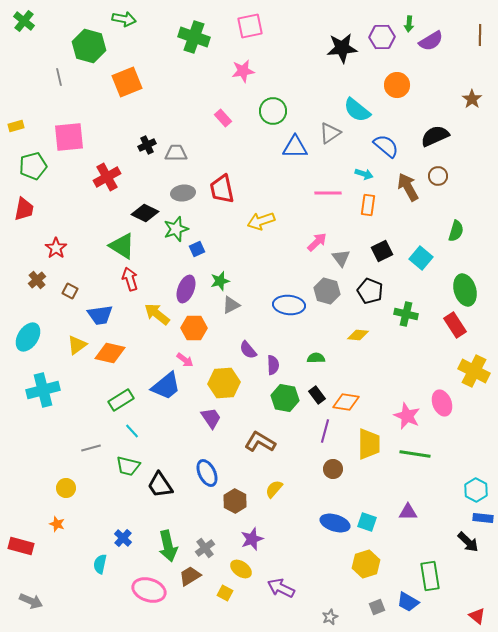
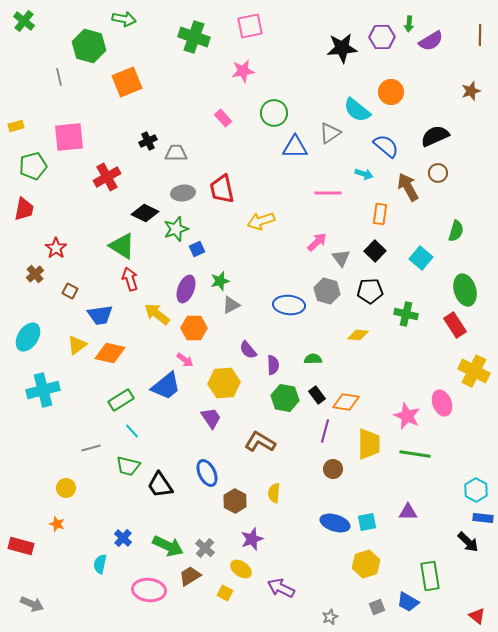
orange circle at (397, 85): moved 6 px left, 7 px down
brown star at (472, 99): moved 1 px left, 8 px up; rotated 18 degrees clockwise
green circle at (273, 111): moved 1 px right, 2 px down
black cross at (147, 145): moved 1 px right, 4 px up
brown circle at (438, 176): moved 3 px up
orange rectangle at (368, 205): moved 12 px right, 9 px down
black square at (382, 251): moved 7 px left; rotated 20 degrees counterclockwise
brown cross at (37, 280): moved 2 px left, 6 px up
black pentagon at (370, 291): rotated 25 degrees counterclockwise
green semicircle at (316, 358): moved 3 px left, 1 px down
yellow semicircle at (274, 489): moved 4 px down; rotated 36 degrees counterclockwise
cyan square at (367, 522): rotated 30 degrees counterclockwise
green arrow at (168, 546): rotated 52 degrees counterclockwise
gray cross at (205, 548): rotated 12 degrees counterclockwise
pink ellipse at (149, 590): rotated 12 degrees counterclockwise
gray arrow at (31, 601): moved 1 px right, 3 px down
